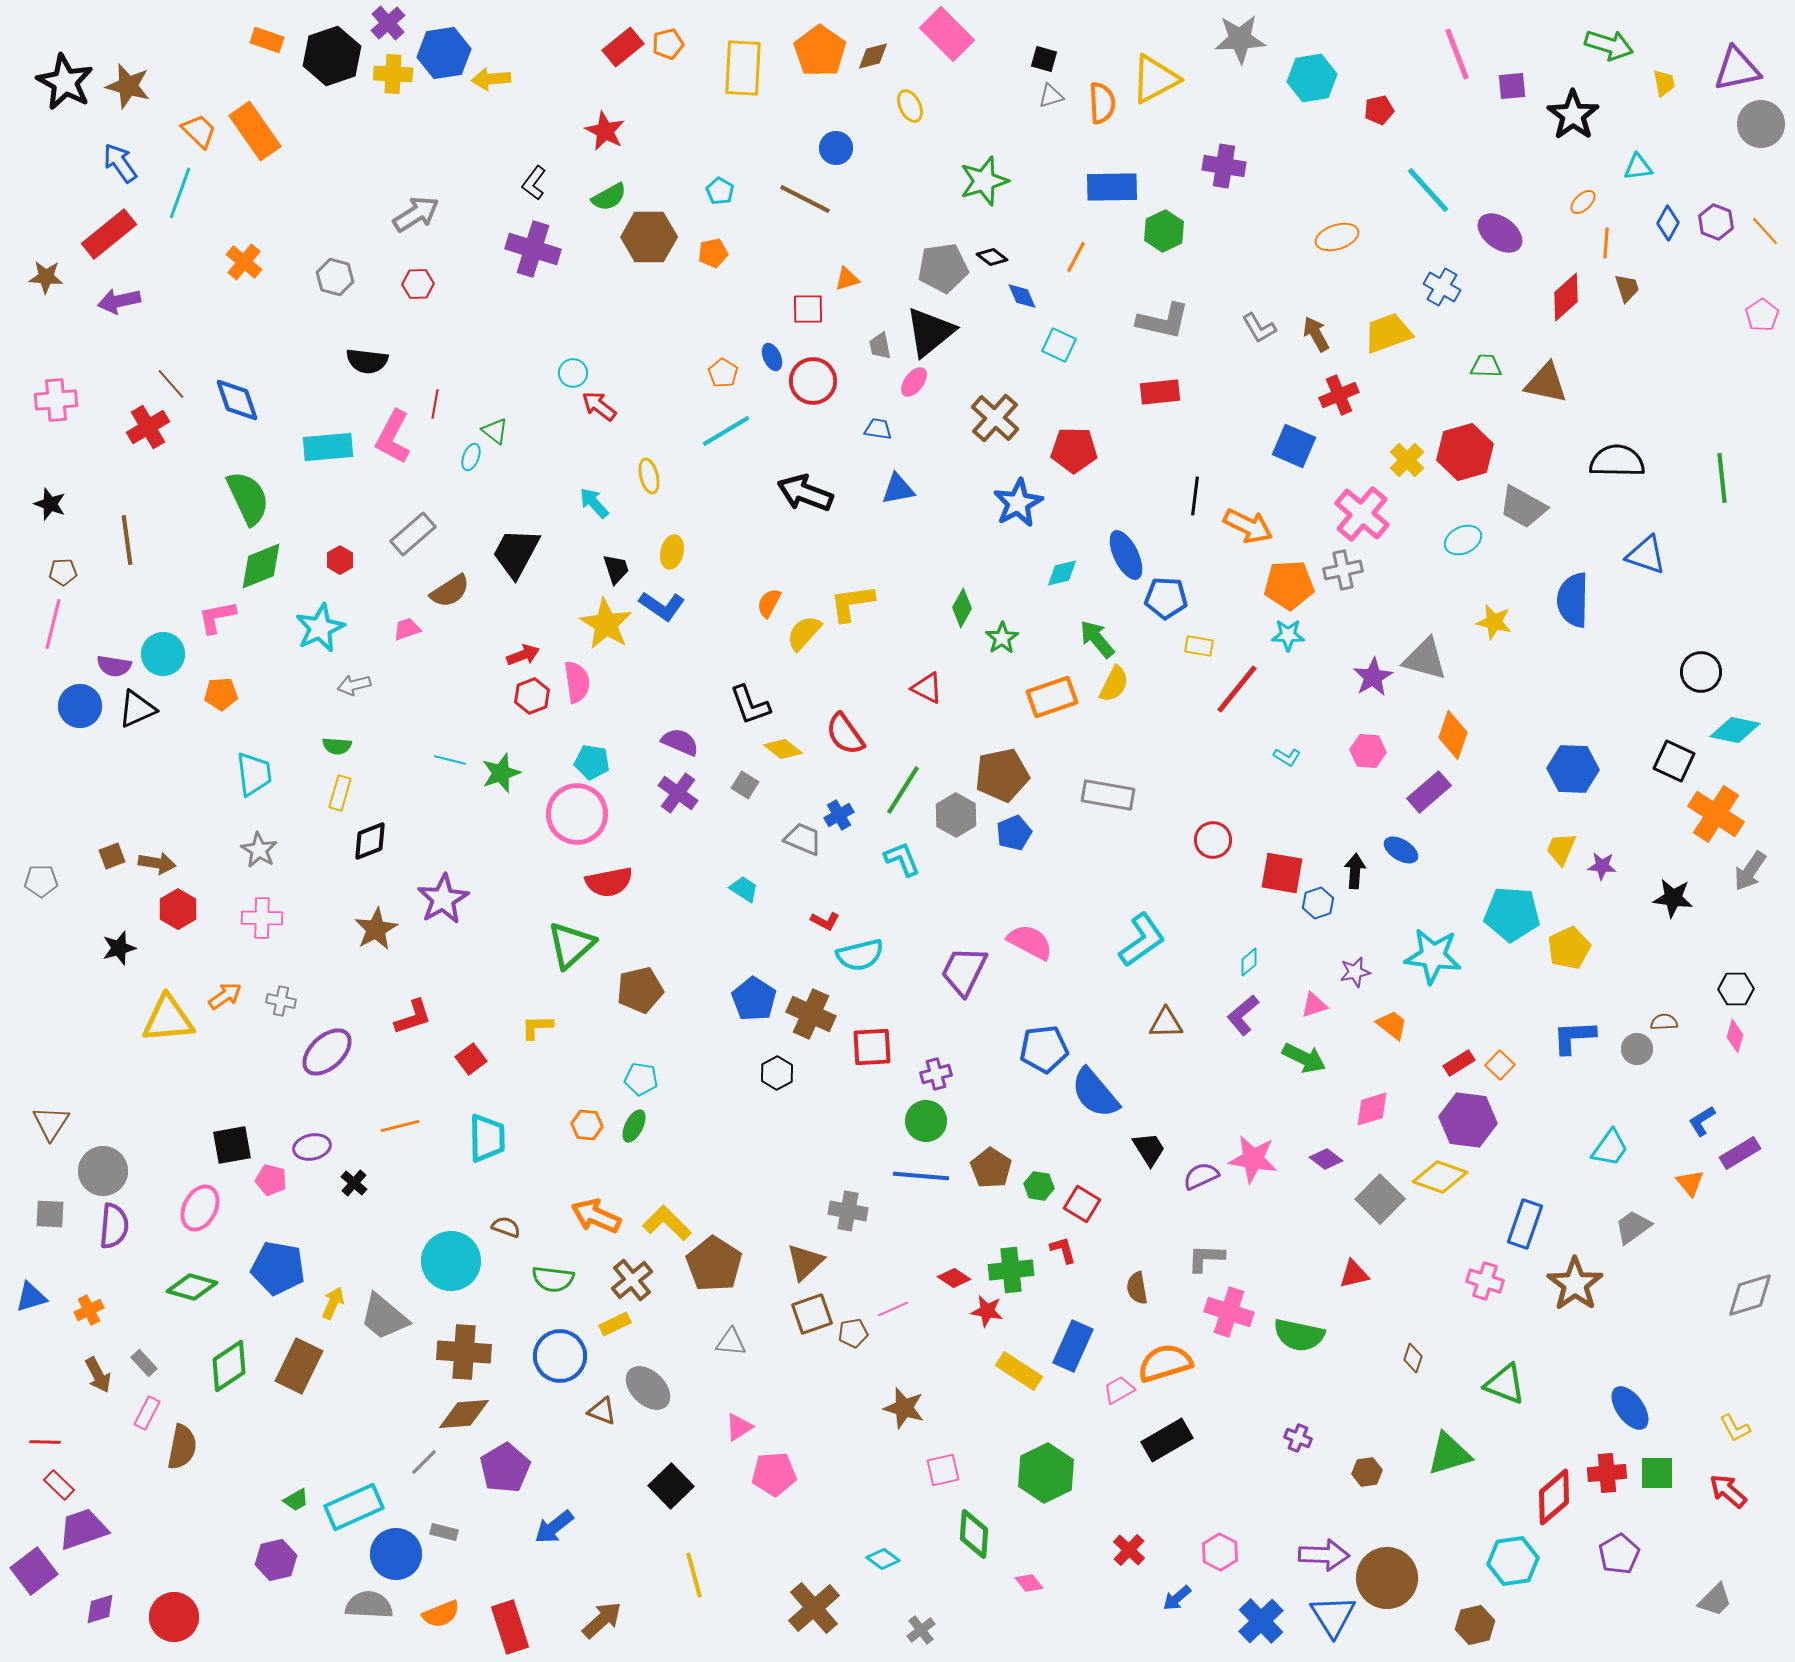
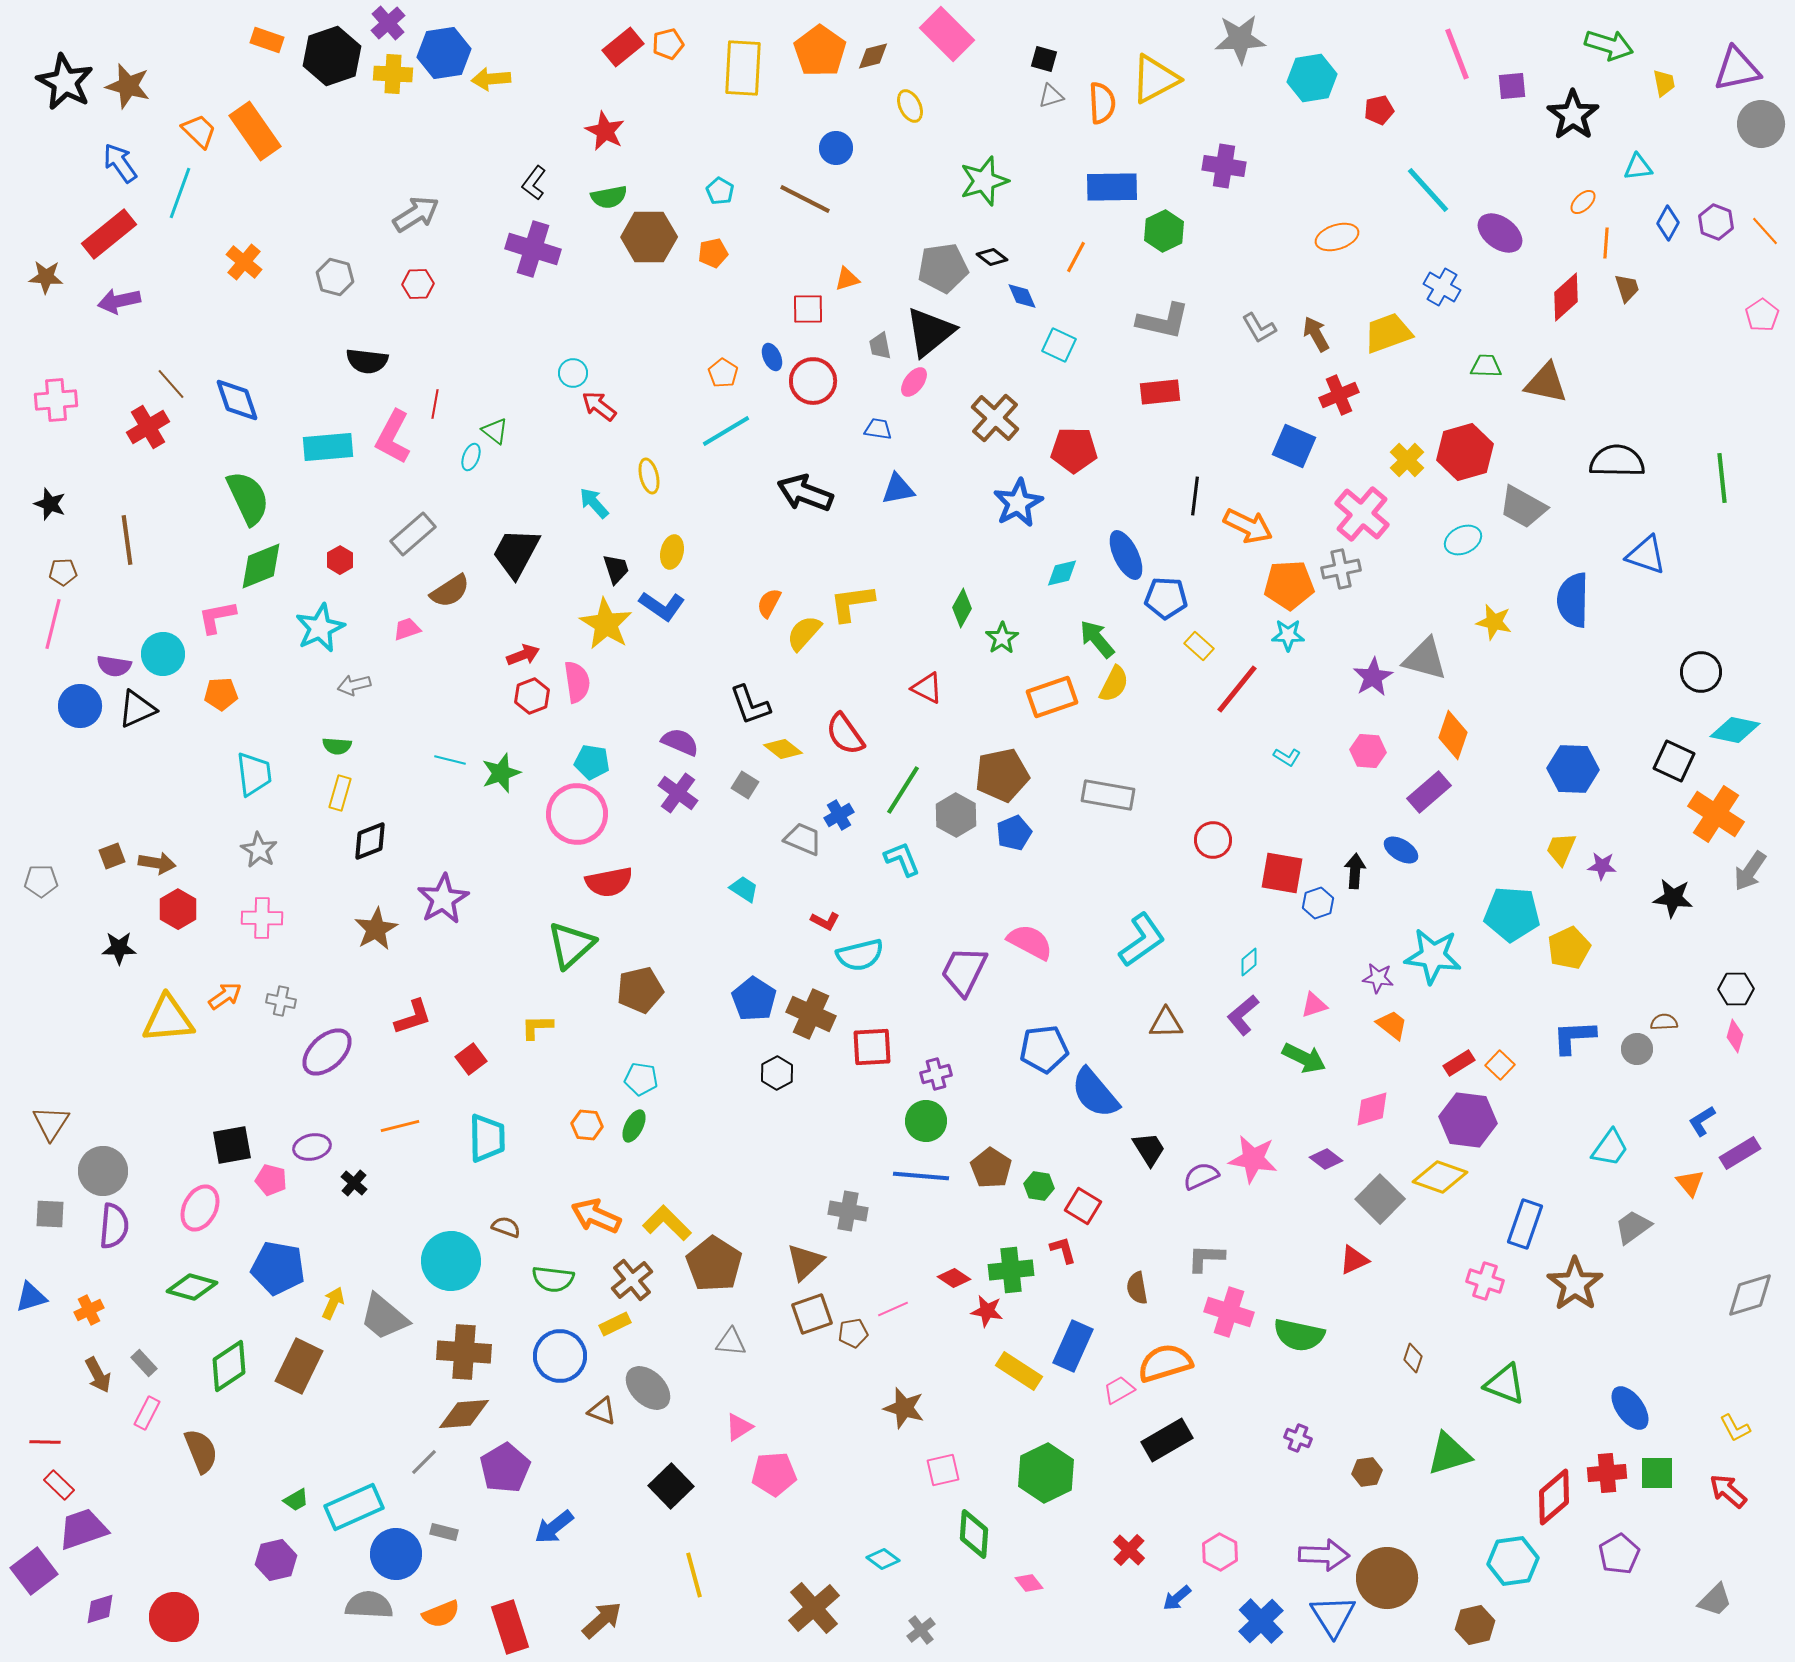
green semicircle at (609, 197): rotated 18 degrees clockwise
gray cross at (1343, 570): moved 2 px left, 1 px up
yellow rectangle at (1199, 646): rotated 32 degrees clockwise
black star at (119, 948): rotated 16 degrees clockwise
purple star at (1355, 972): moved 23 px right, 6 px down; rotated 20 degrees clockwise
red square at (1082, 1204): moved 1 px right, 2 px down
red triangle at (1354, 1274): moved 14 px up; rotated 12 degrees counterclockwise
brown semicircle at (182, 1447): moved 19 px right, 4 px down; rotated 33 degrees counterclockwise
